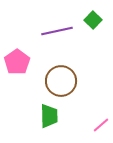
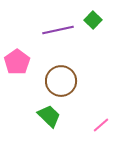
purple line: moved 1 px right, 1 px up
green trapezoid: rotated 45 degrees counterclockwise
